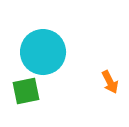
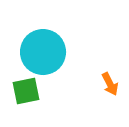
orange arrow: moved 2 px down
